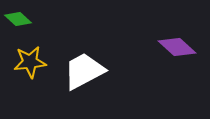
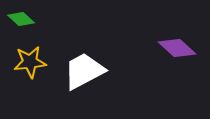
green diamond: moved 3 px right
purple diamond: moved 1 px down
